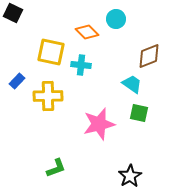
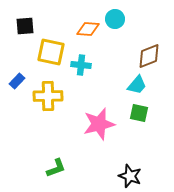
black square: moved 12 px right, 13 px down; rotated 30 degrees counterclockwise
cyan circle: moved 1 px left
orange diamond: moved 1 px right, 3 px up; rotated 40 degrees counterclockwise
cyan trapezoid: moved 5 px right, 1 px down; rotated 95 degrees clockwise
black star: rotated 20 degrees counterclockwise
